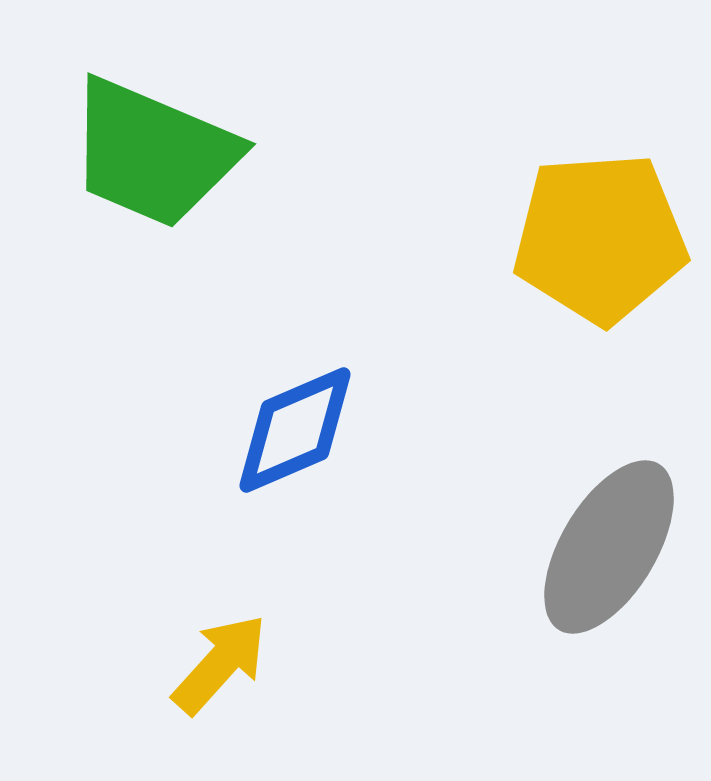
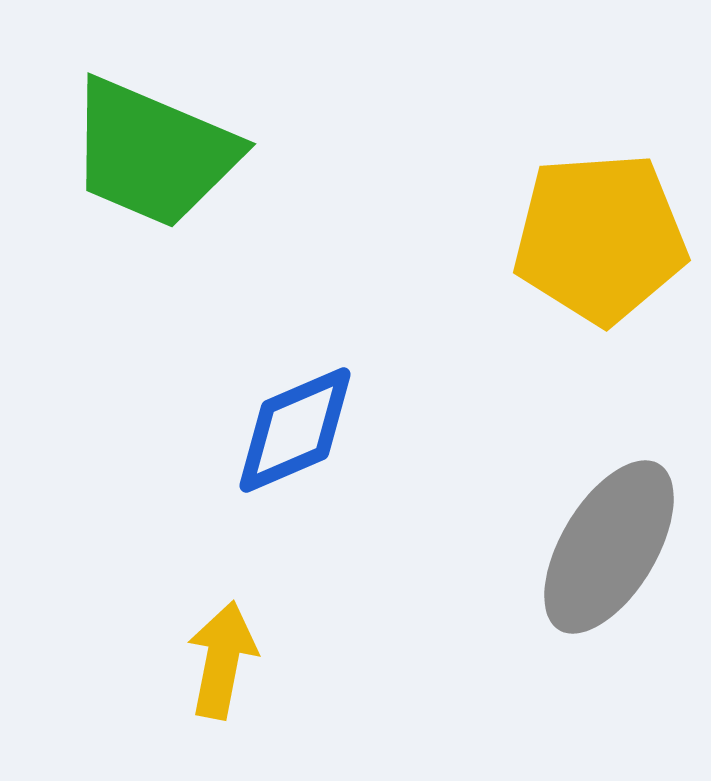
yellow arrow: moved 2 px right, 4 px up; rotated 31 degrees counterclockwise
